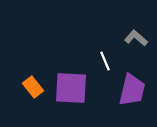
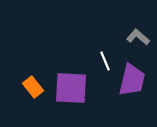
gray L-shape: moved 2 px right, 1 px up
purple trapezoid: moved 10 px up
